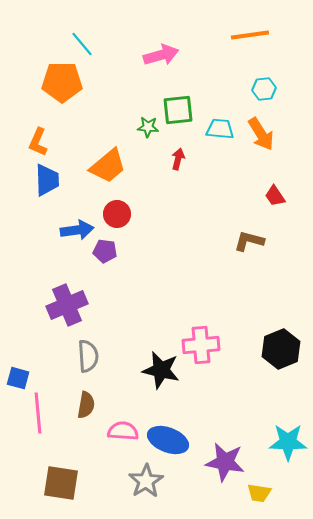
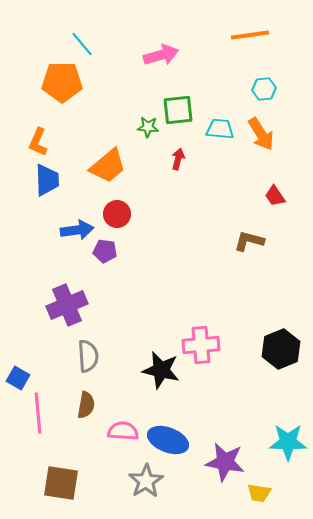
blue square: rotated 15 degrees clockwise
